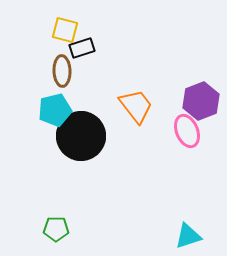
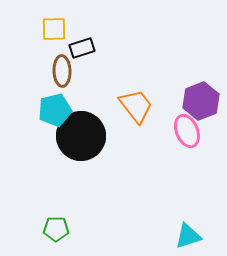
yellow square: moved 11 px left, 1 px up; rotated 16 degrees counterclockwise
